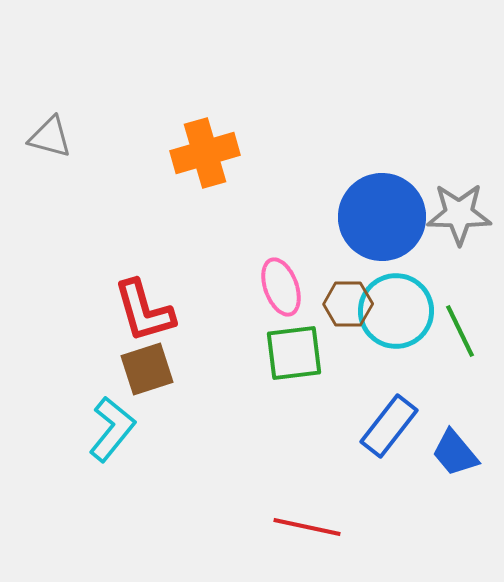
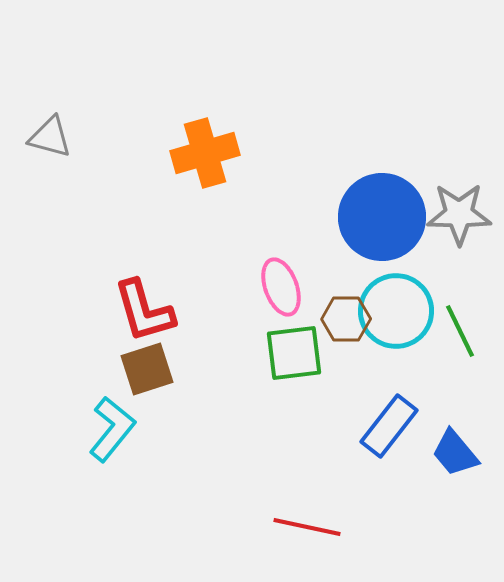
brown hexagon: moved 2 px left, 15 px down
